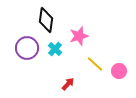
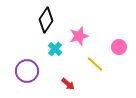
black diamond: rotated 25 degrees clockwise
purple circle: moved 23 px down
pink circle: moved 24 px up
red arrow: rotated 88 degrees clockwise
